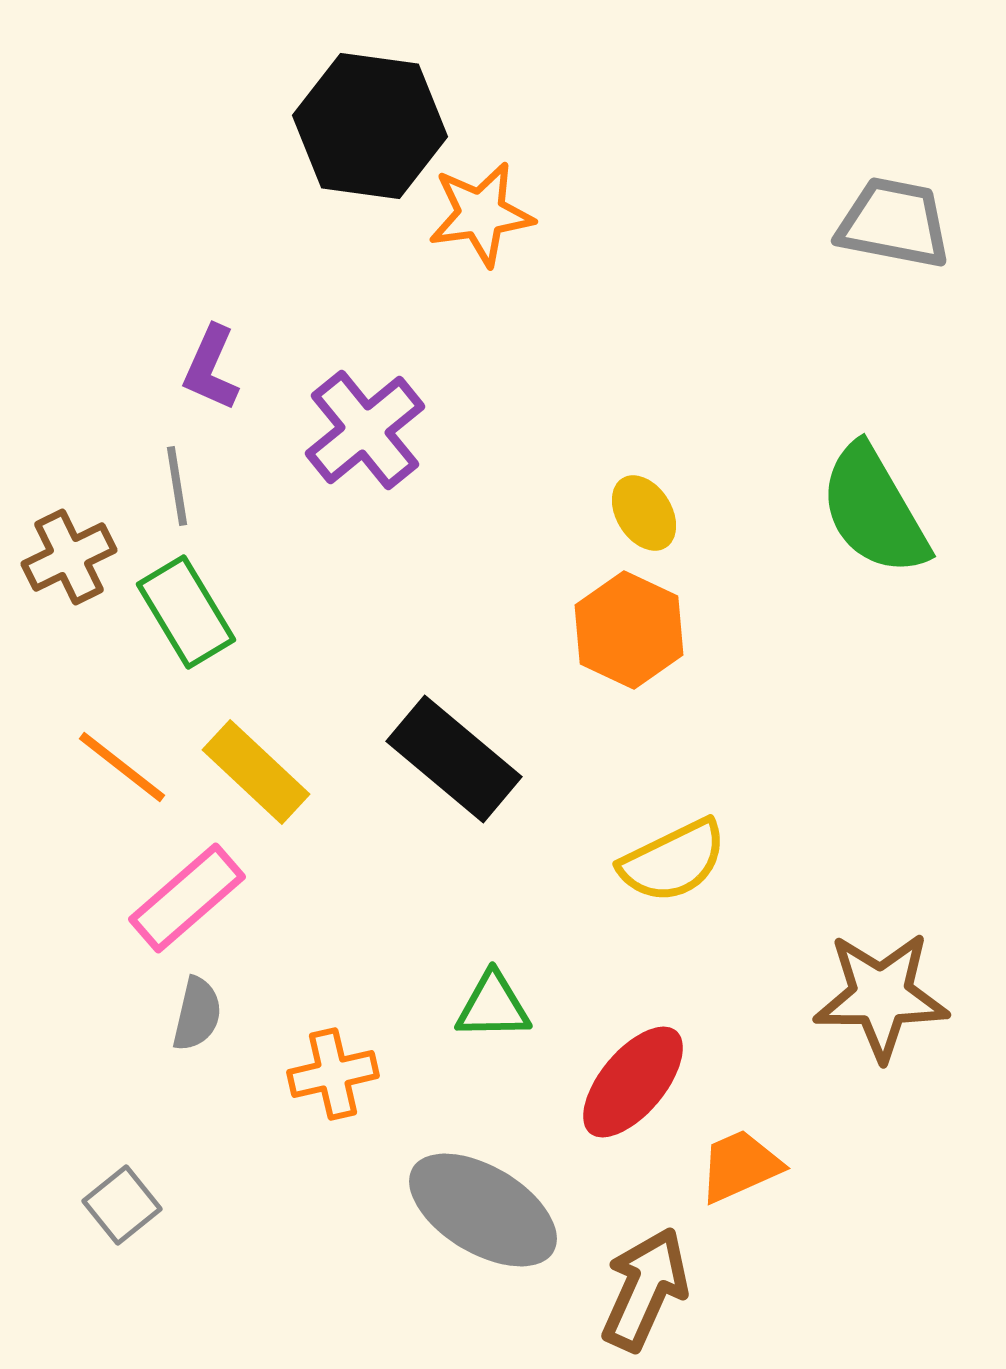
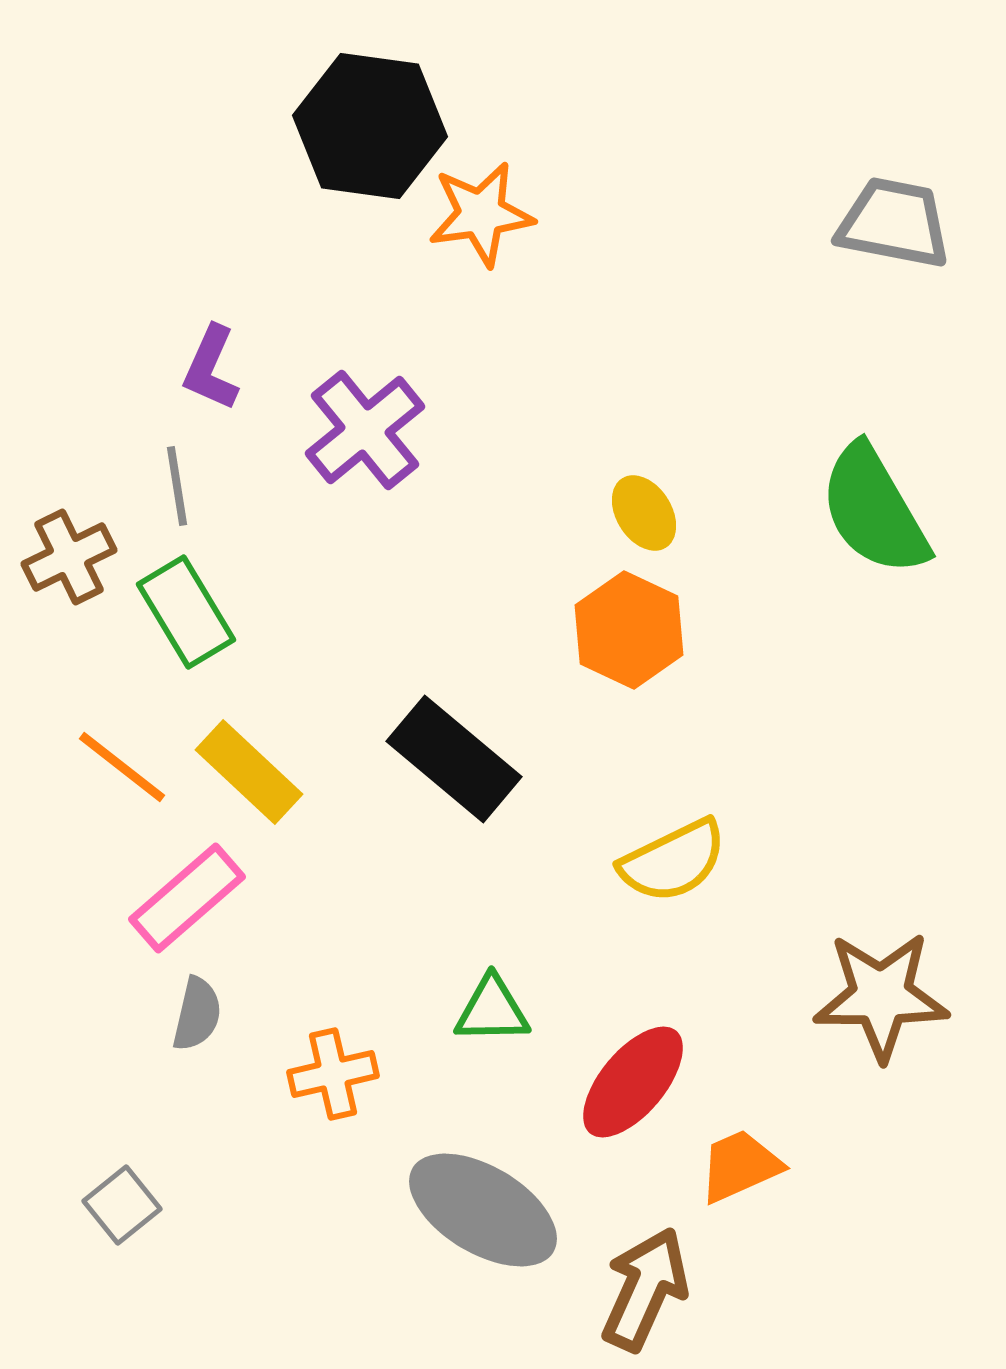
yellow rectangle: moved 7 px left
green triangle: moved 1 px left, 4 px down
